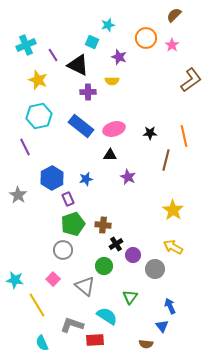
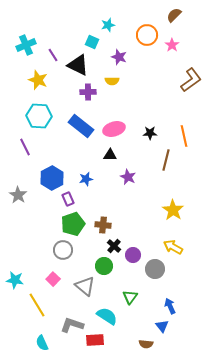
orange circle at (146, 38): moved 1 px right, 3 px up
cyan hexagon at (39, 116): rotated 15 degrees clockwise
black cross at (116, 244): moved 2 px left, 2 px down; rotated 16 degrees counterclockwise
